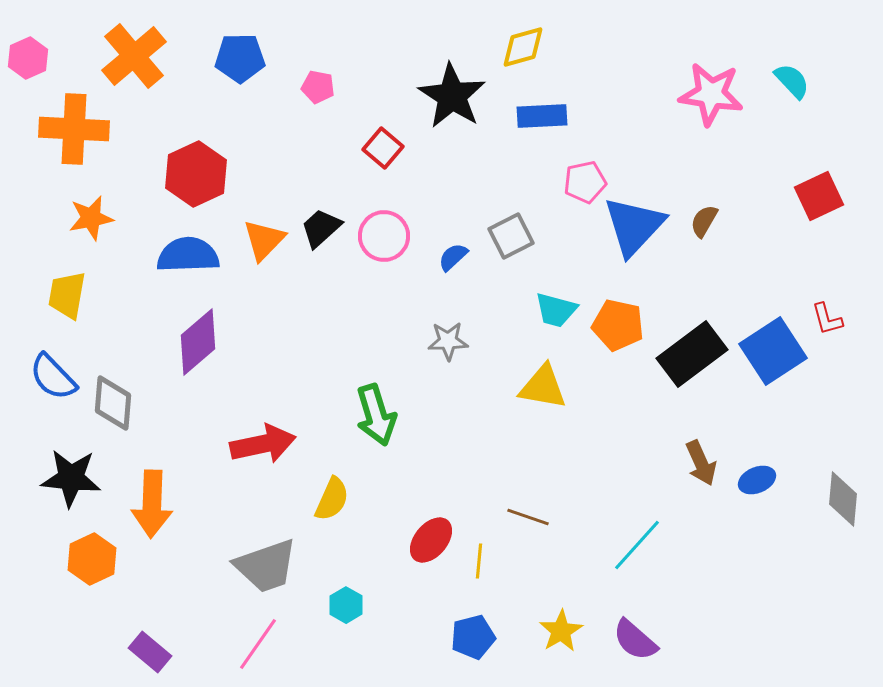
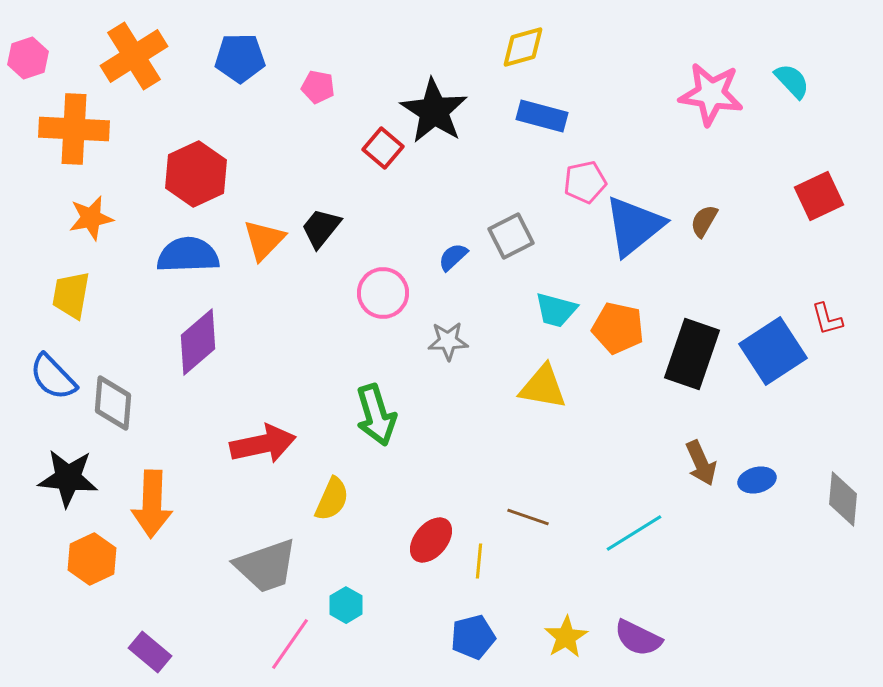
orange cross at (134, 56): rotated 8 degrees clockwise
pink hexagon at (28, 58): rotated 6 degrees clockwise
black star at (452, 96): moved 18 px left, 15 px down
blue rectangle at (542, 116): rotated 18 degrees clockwise
blue triangle at (634, 226): rotated 8 degrees clockwise
black trapezoid at (321, 228): rotated 9 degrees counterclockwise
pink circle at (384, 236): moved 1 px left, 57 px down
yellow trapezoid at (67, 295): moved 4 px right
orange pentagon at (618, 325): moved 3 px down
black rectangle at (692, 354): rotated 34 degrees counterclockwise
black star at (71, 478): moved 3 px left
blue ellipse at (757, 480): rotated 9 degrees clockwise
cyan line at (637, 545): moved 3 px left, 12 px up; rotated 16 degrees clockwise
yellow star at (561, 631): moved 5 px right, 6 px down
purple semicircle at (635, 640): moved 3 px right, 2 px up; rotated 15 degrees counterclockwise
pink line at (258, 644): moved 32 px right
